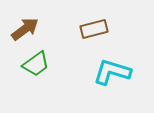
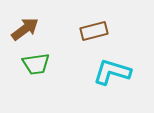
brown rectangle: moved 2 px down
green trapezoid: rotated 28 degrees clockwise
